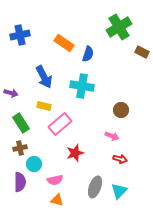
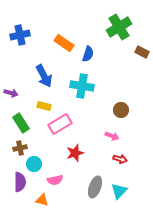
blue arrow: moved 1 px up
pink rectangle: rotated 10 degrees clockwise
orange triangle: moved 15 px left
